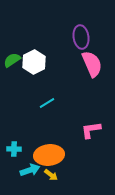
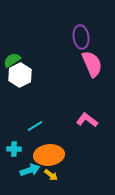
white hexagon: moved 14 px left, 13 px down
cyan line: moved 12 px left, 23 px down
pink L-shape: moved 4 px left, 10 px up; rotated 45 degrees clockwise
